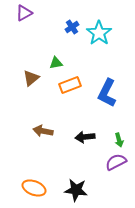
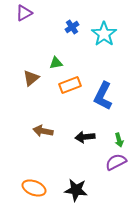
cyan star: moved 5 px right, 1 px down
blue L-shape: moved 4 px left, 3 px down
